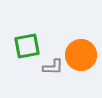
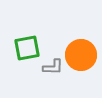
green square: moved 2 px down
